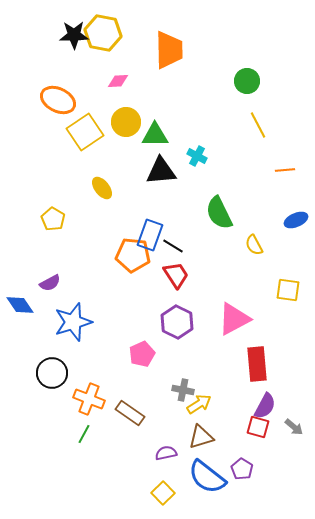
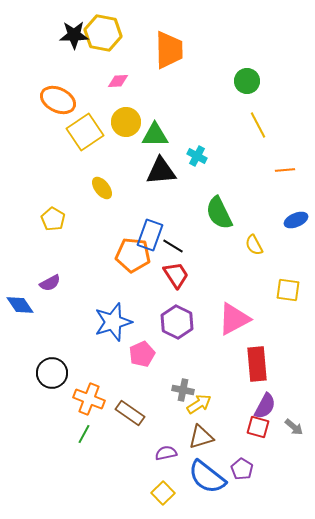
blue star at (73, 322): moved 40 px right
